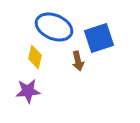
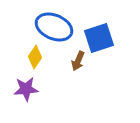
yellow diamond: rotated 20 degrees clockwise
brown arrow: rotated 36 degrees clockwise
purple star: moved 2 px left, 2 px up
